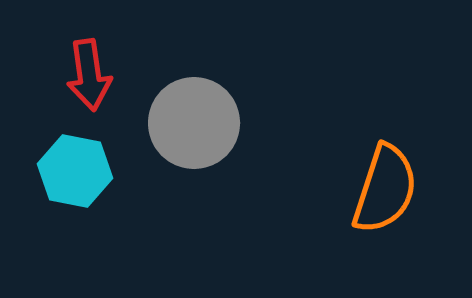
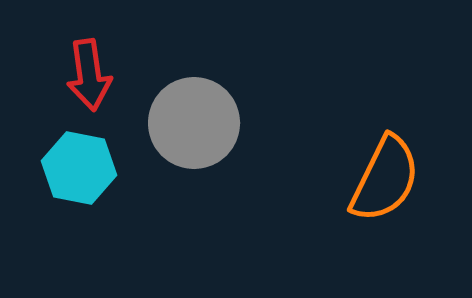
cyan hexagon: moved 4 px right, 3 px up
orange semicircle: moved 10 px up; rotated 8 degrees clockwise
